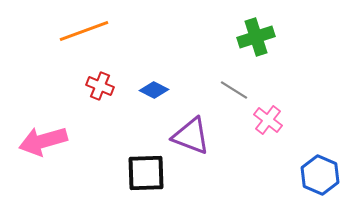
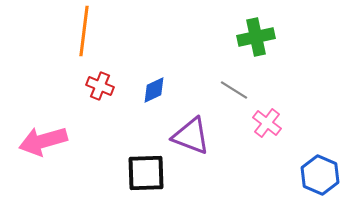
orange line: rotated 63 degrees counterclockwise
green cross: rotated 6 degrees clockwise
blue diamond: rotated 52 degrees counterclockwise
pink cross: moved 1 px left, 3 px down
